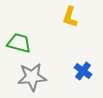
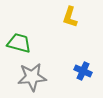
blue cross: rotated 12 degrees counterclockwise
